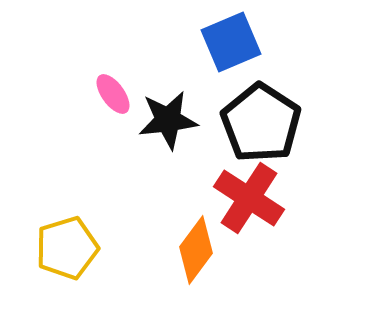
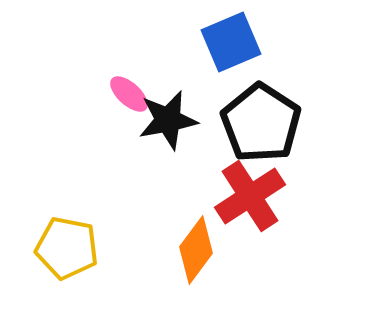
pink ellipse: moved 16 px right; rotated 12 degrees counterclockwise
black star: rotated 4 degrees counterclockwise
red cross: moved 1 px right, 2 px up; rotated 24 degrees clockwise
yellow pentagon: rotated 28 degrees clockwise
